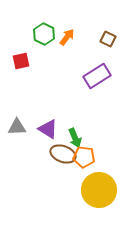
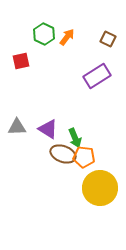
yellow circle: moved 1 px right, 2 px up
